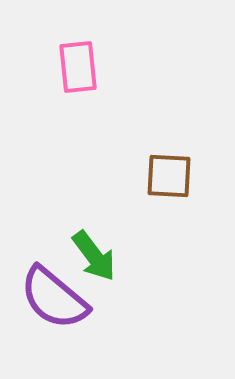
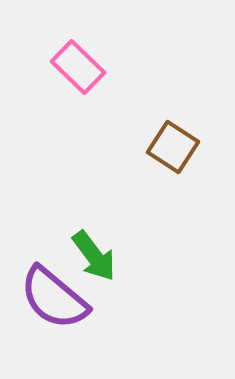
pink rectangle: rotated 40 degrees counterclockwise
brown square: moved 4 px right, 29 px up; rotated 30 degrees clockwise
